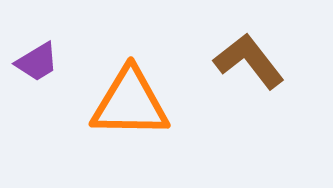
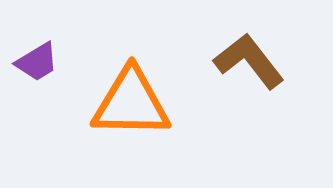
orange triangle: moved 1 px right
